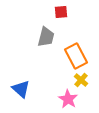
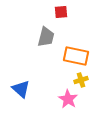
orange rectangle: rotated 50 degrees counterclockwise
yellow cross: rotated 32 degrees clockwise
